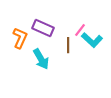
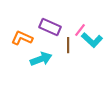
purple rectangle: moved 7 px right, 1 px up
orange L-shape: moved 2 px right; rotated 90 degrees counterclockwise
cyan arrow: rotated 80 degrees counterclockwise
